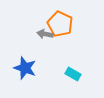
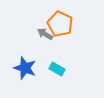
gray arrow: rotated 21 degrees clockwise
cyan rectangle: moved 16 px left, 5 px up
